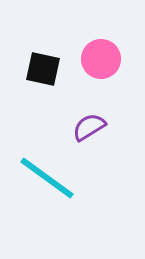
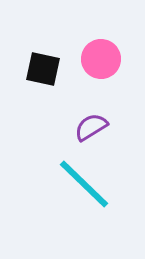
purple semicircle: moved 2 px right
cyan line: moved 37 px right, 6 px down; rotated 8 degrees clockwise
